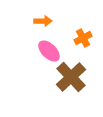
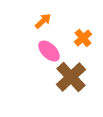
orange arrow: rotated 42 degrees counterclockwise
orange cross: rotated 12 degrees counterclockwise
